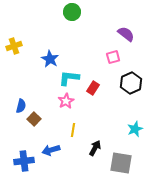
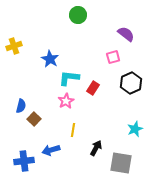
green circle: moved 6 px right, 3 px down
black arrow: moved 1 px right
